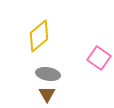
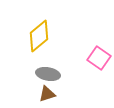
brown triangle: rotated 42 degrees clockwise
